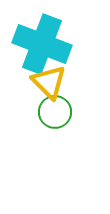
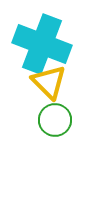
green circle: moved 8 px down
